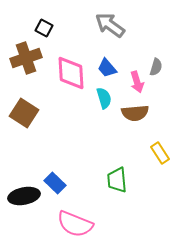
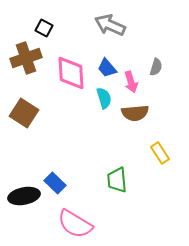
gray arrow: rotated 12 degrees counterclockwise
pink arrow: moved 6 px left
pink semicircle: rotated 9 degrees clockwise
